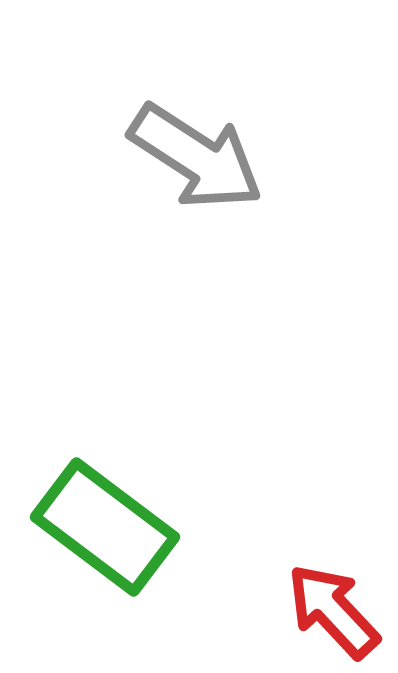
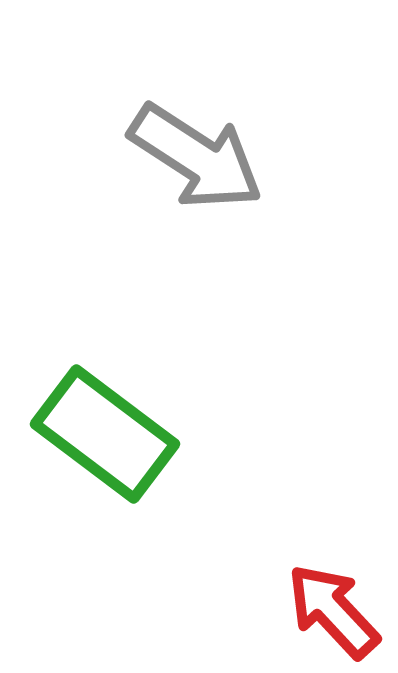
green rectangle: moved 93 px up
